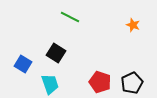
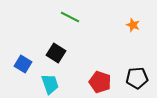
black pentagon: moved 5 px right, 5 px up; rotated 20 degrees clockwise
